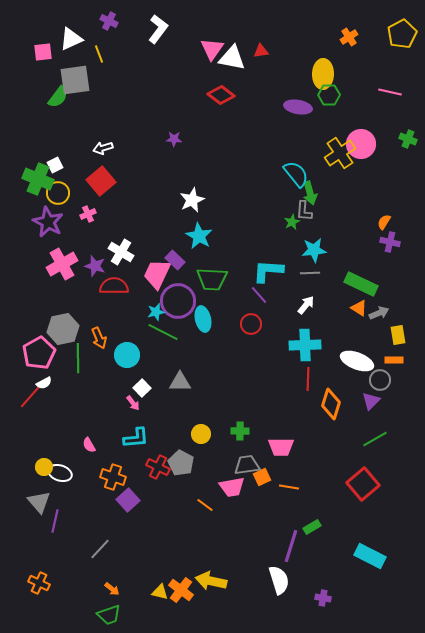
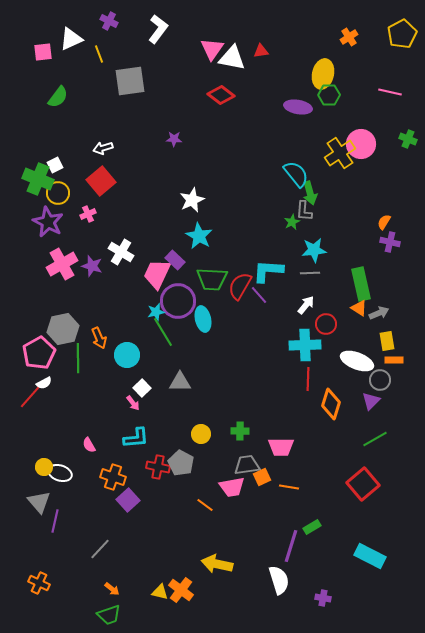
yellow ellipse at (323, 74): rotated 12 degrees clockwise
gray square at (75, 80): moved 55 px right, 1 px down
purple star at (95, 266): moved 3 px left
green rectangle at (361, 284): rotated 52 degrees clockwise
red semicircle at (114, 286): moved 126 px right; rotated 60 degrees counterclockwise
red circle at (251, 324): moved 75 px right
green line at (163, 332): rotated 32 degrees clockwise
yellow rectangle at (398, 335): moved 11 px left, 6 px down
red cross at (158, 467): rotated 15 degrees counterclockwise
yellow arrow at (211, 581): moved 6 px right, 17 px up
